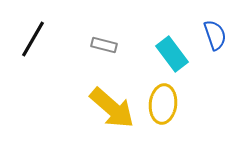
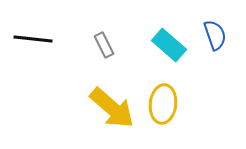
black line: rotated 66 degrees clockwise
gray rectangle: rotated 50 degrees clockwise
cyan rectangle: moved 3 px left, 9 px up; rotated 12 degrees counterclockwise
